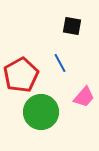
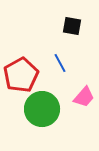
green circle: moved 1 px right, 3 px up
